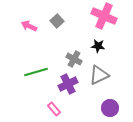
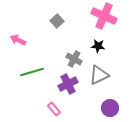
pink arrow: moved 11 px left, 14 px down
green line: moved 4 px left
